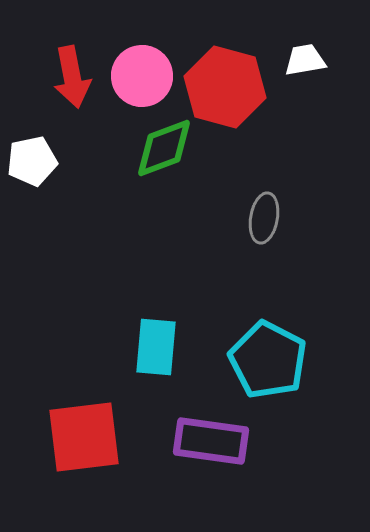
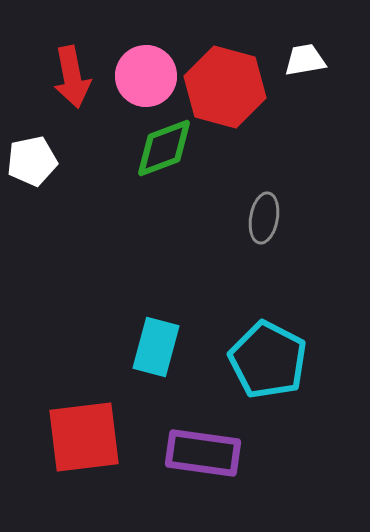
pink circle: moved 4 px right
cyan rectangle: rotated 10 degrees clockwise
purple rectangle: moved 8 px left, 12 px down
